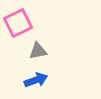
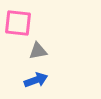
pink square: rotated 32 degrees clockwise
